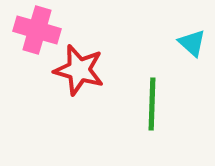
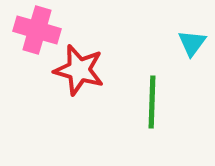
cyan triangle: rotated 24 degrees clockwise
green line: moved 2 px up
